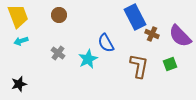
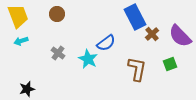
brown circle: moved 2 px left, 1 px up
brown cross: rotated 24 degrees clockwise
blue semicircle: rotated 96 degrees counterclockwise
cyan star: rotated 18 degrees counterclockwise
brown L-shape: moved 2 px left, 3 px down
black star: moved 8 px right, 5 px down
